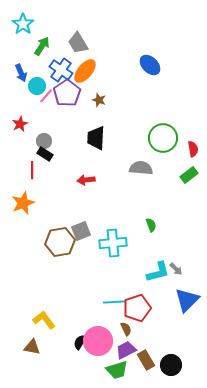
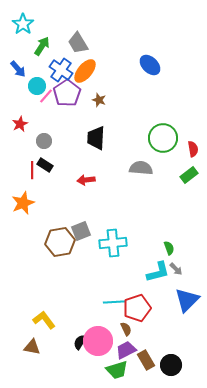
blue arrow: moved 3 px left, 4 px up; rotated 18 degrees counterclockwise
black rectangle: moved 11 px down
green semicircle: moved 18 px right, 23 px down
